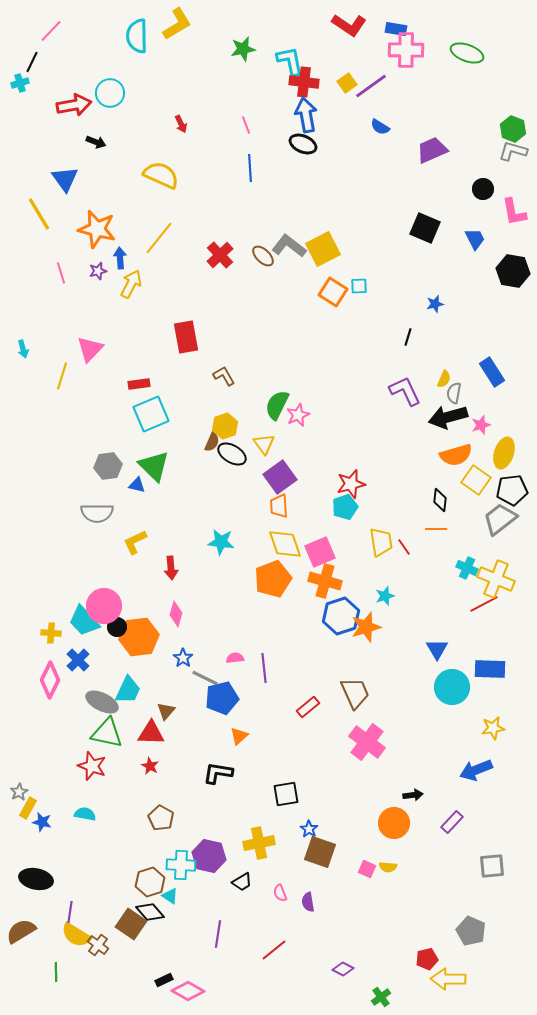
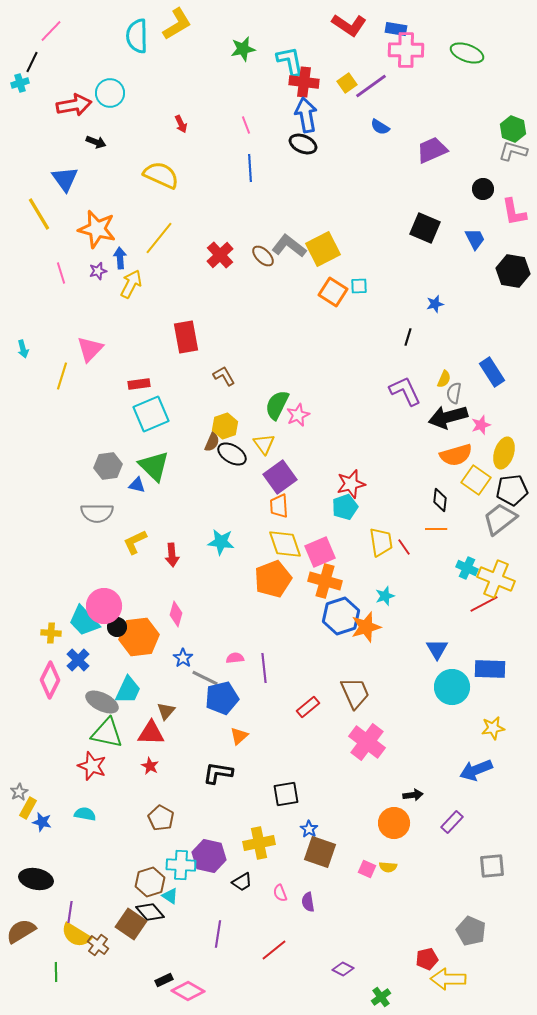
red arrow at (171, 568): moved 1 px right, 13 px up
